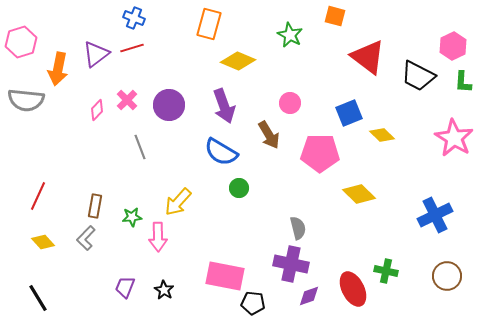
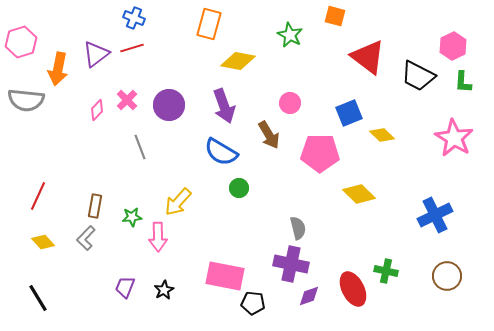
yellow diamond at (238, 61): rotated 12 degrees counterclockwise
black star at (164, 290): rotated 12 degrees clockwise
